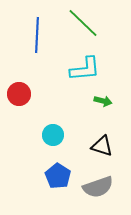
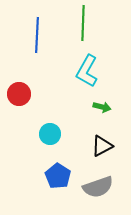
green line: rotated 48 degrees clockwise
cyan L-shape: moved 2 px right, 2 px down; rotated 124 degrees clockwise
green arrow: moved 1 px left, 6 px down
cyan circle: moved 3 px left, 1 px up
black triangle: rotated 45 degrees counterclockwise
